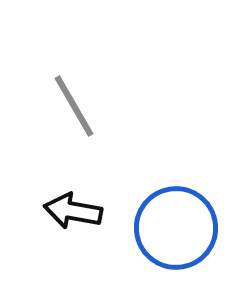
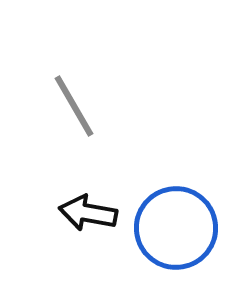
black arrow: moved 15 px right, 2 px down
